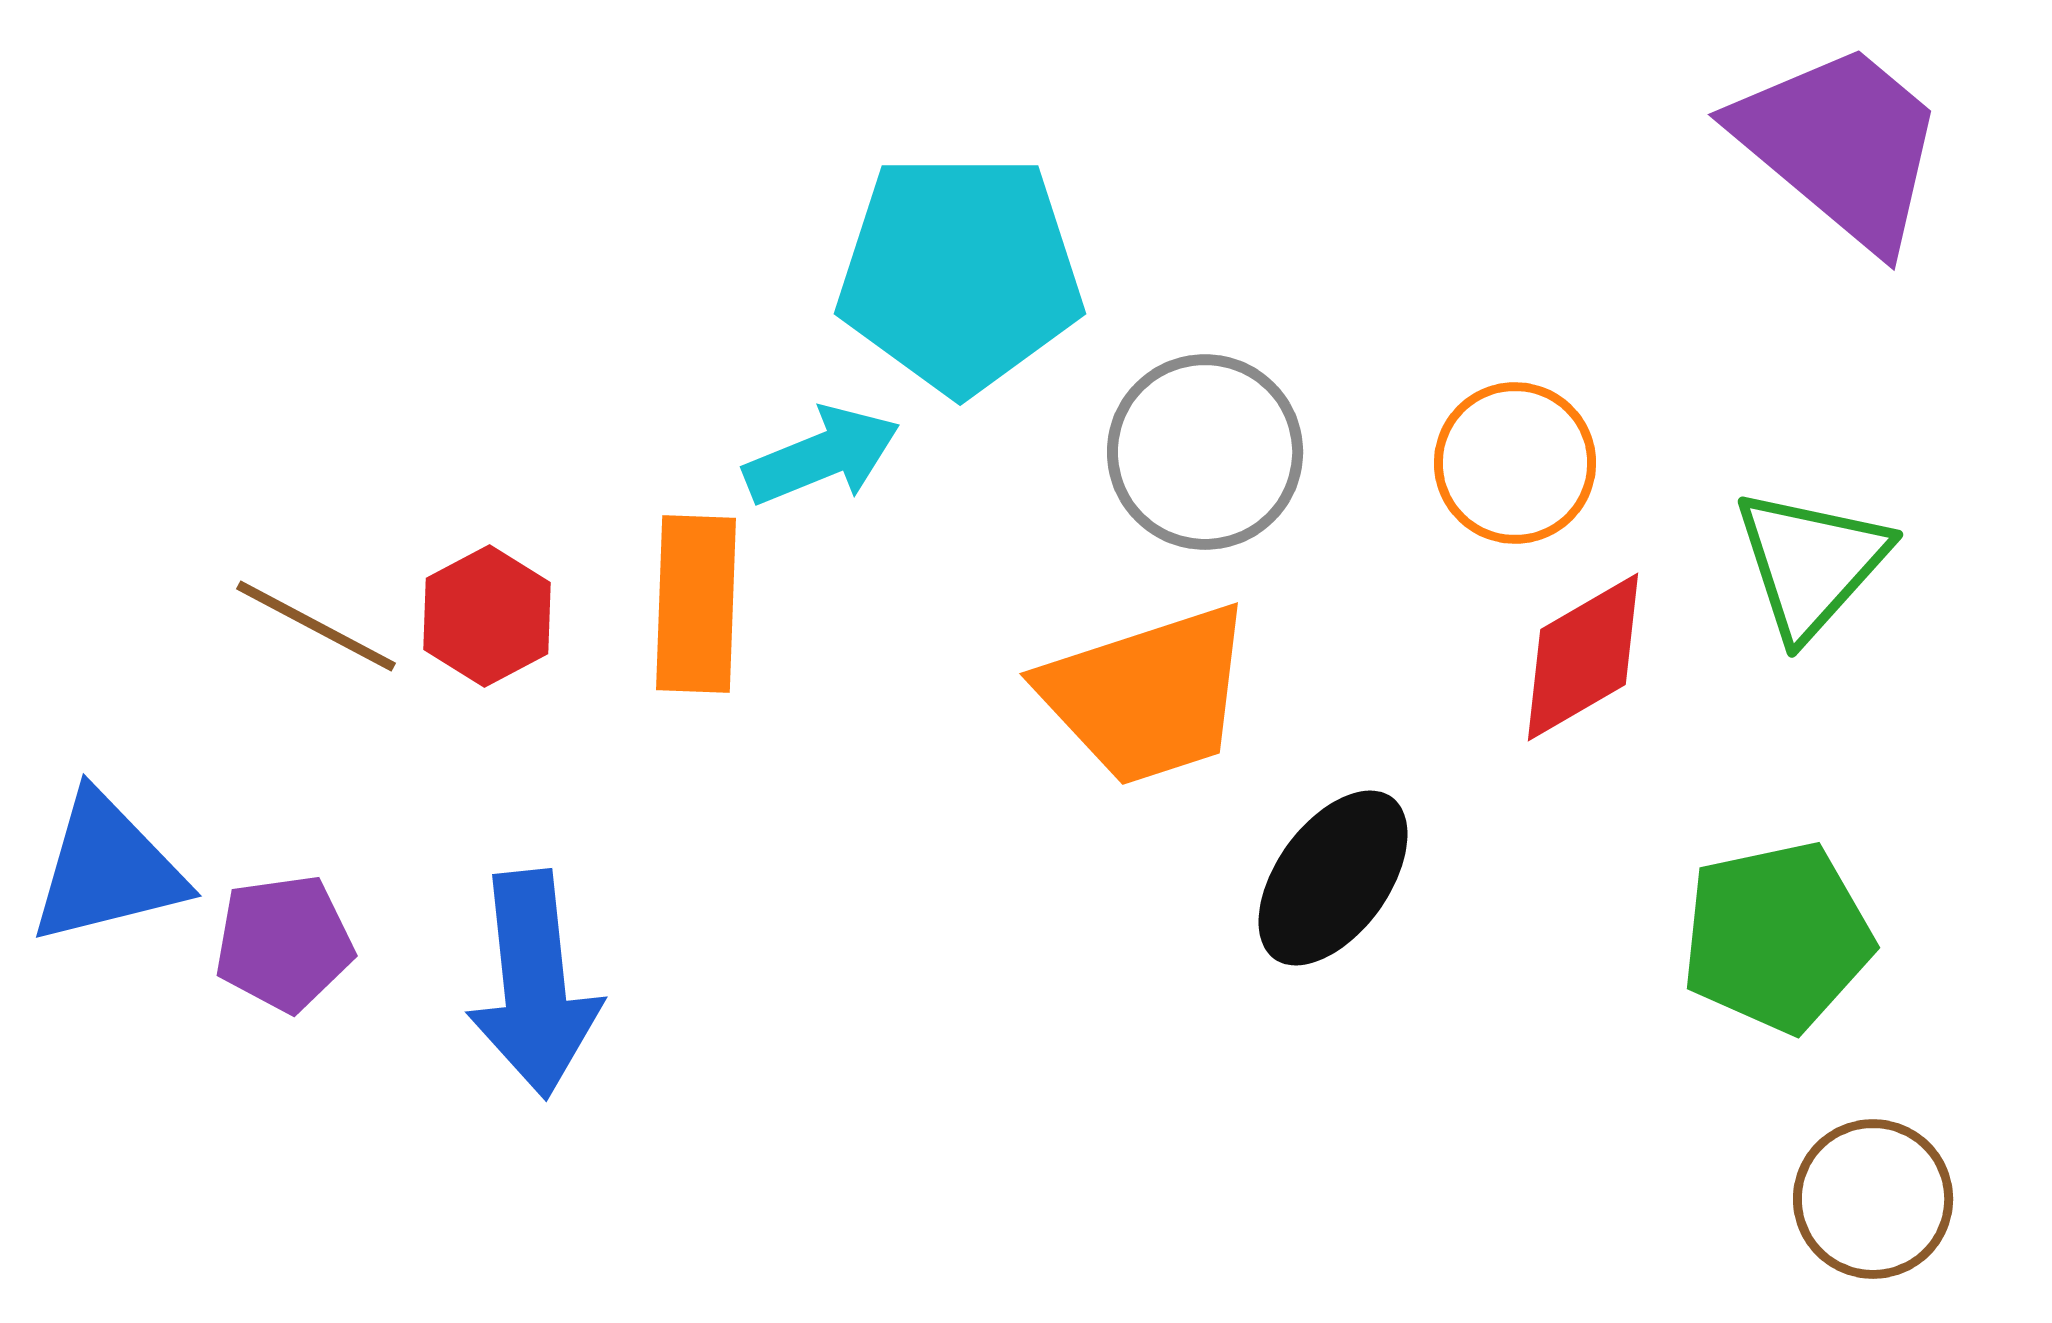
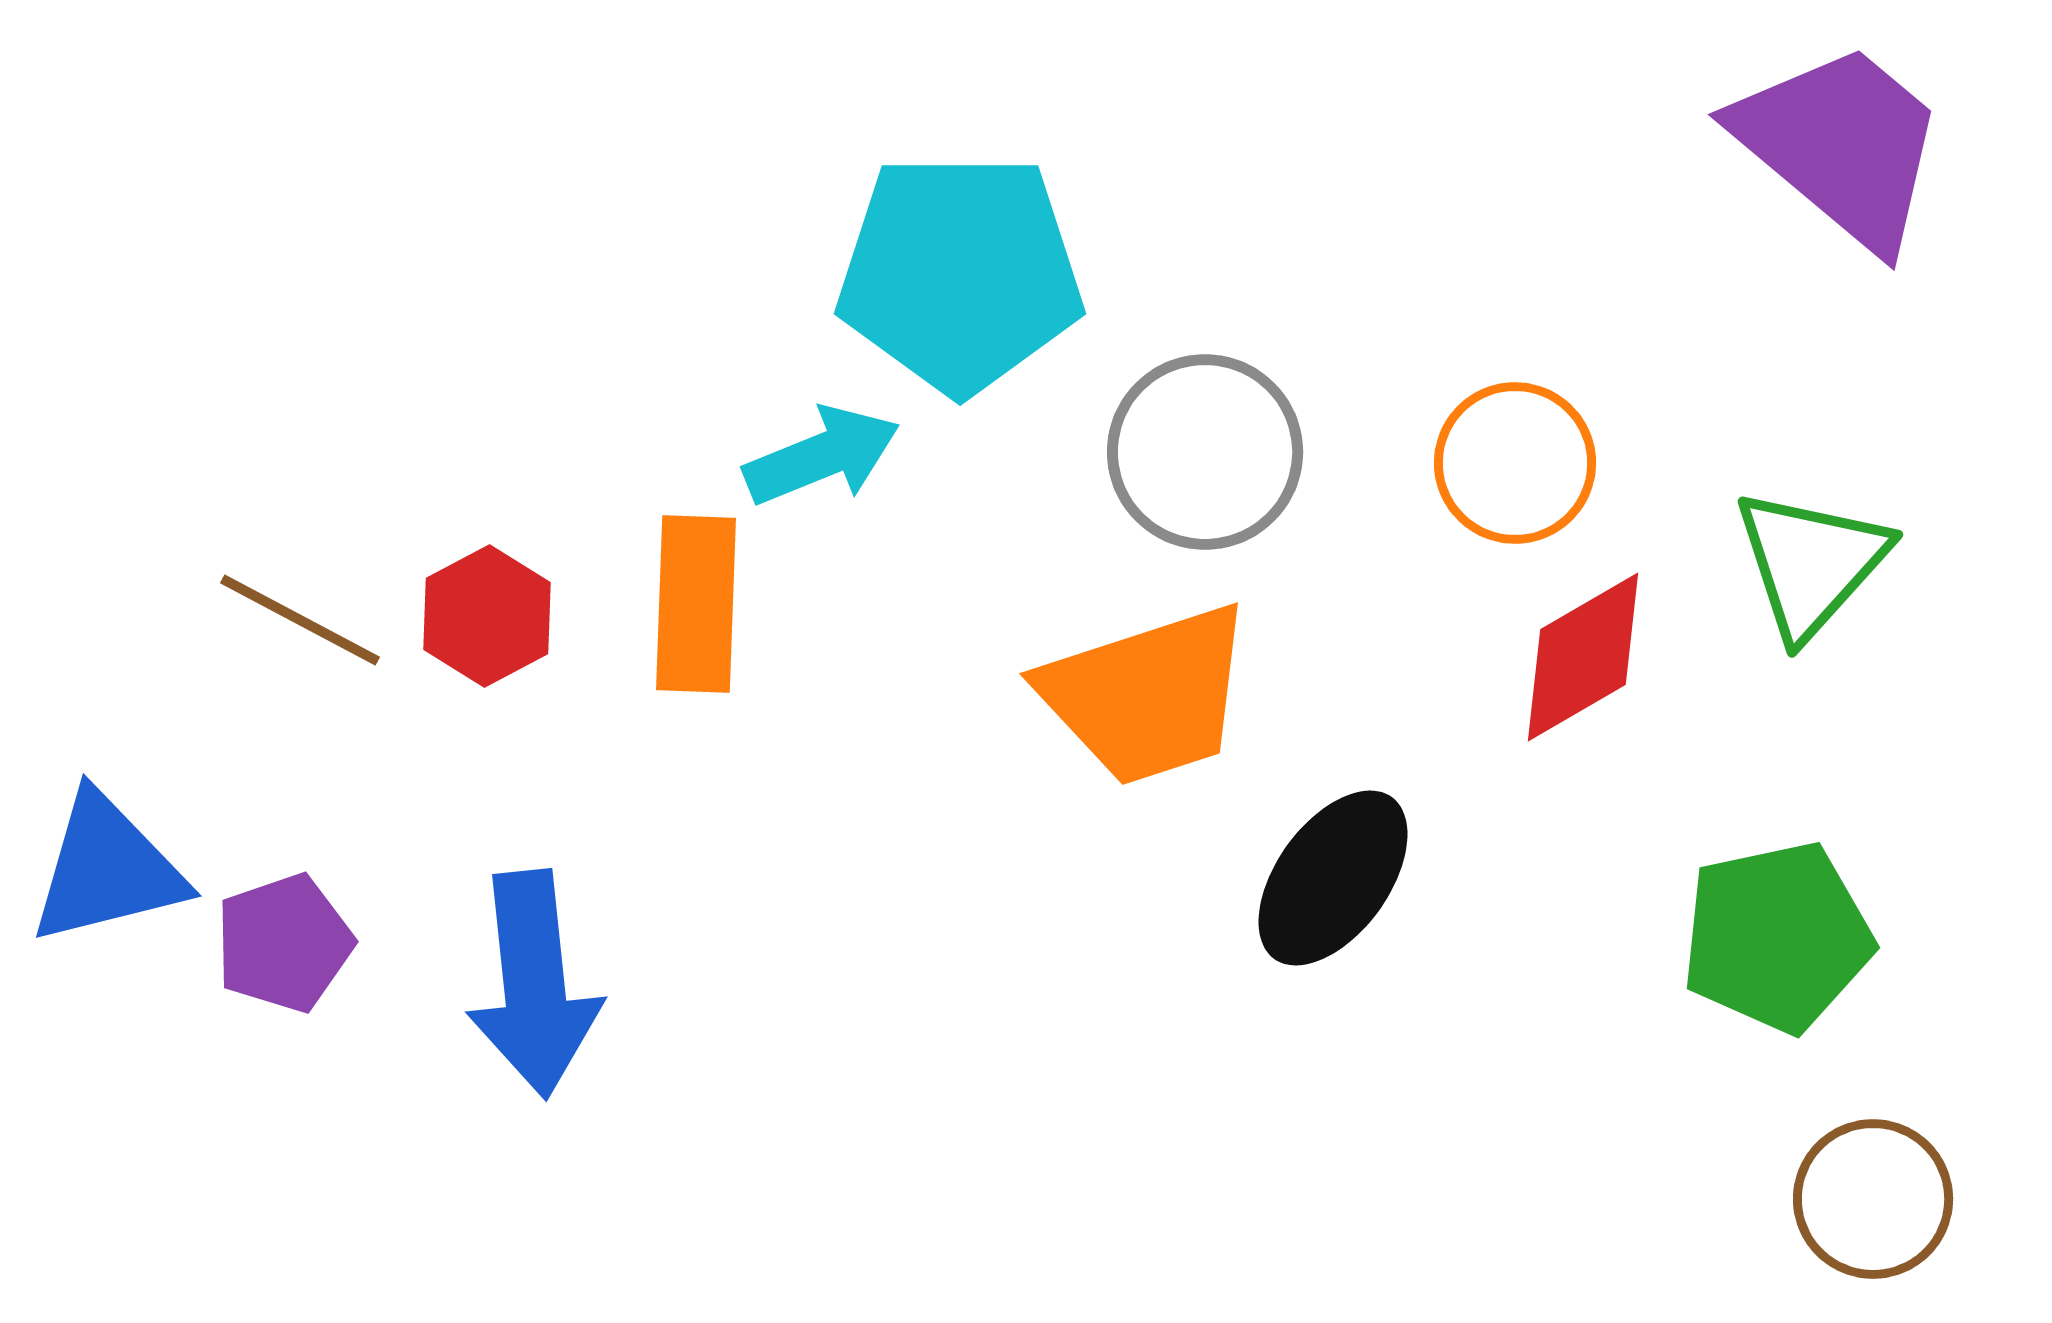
brown line: moved 16 px left, 6 px up
purple pentagon: rotated 11 degrees counterclockwise
